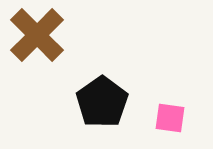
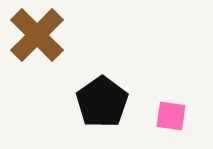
pink square: moved 1 px right, 2 px up
